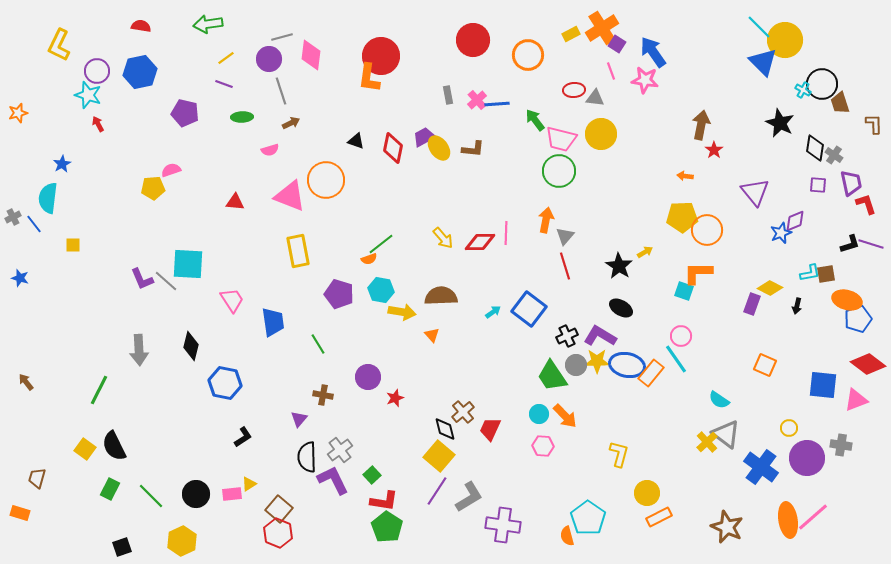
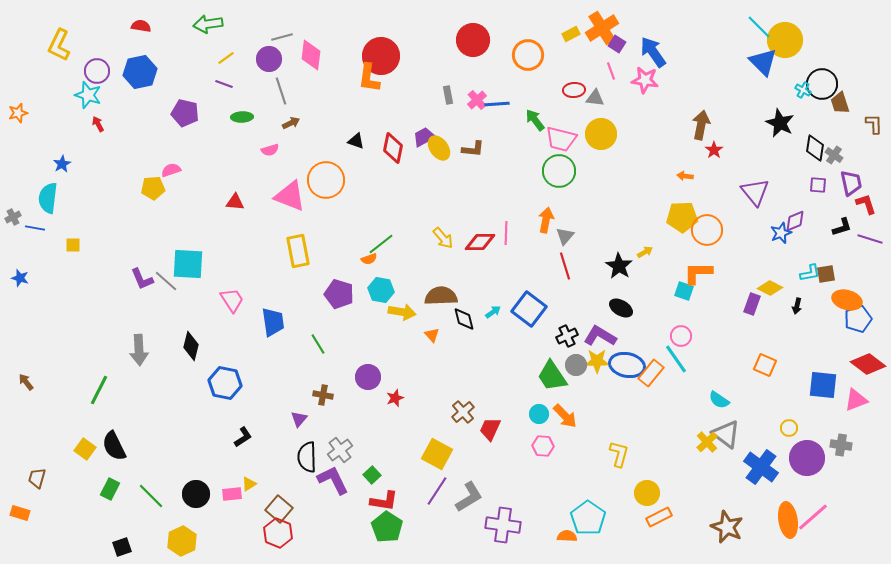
blue line at (34, 224): moved 1 px right, 4 px down; rotated 42 degrees counterclockwise
black L-shape at (850, 244): moved 8 px left, 17 px up
purple line at (871, 244): moved 1 px left, 5 px up
black diamond at (445, 429): moved 19 px right, 110 px up
yellow square at (439, 456): moved 2 px left, 2 px up; rotated 12 degrees counterclockwise
orange semicircle at (567, 536): rotated 108 degrees clockwise
